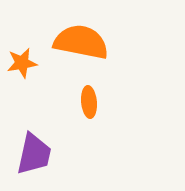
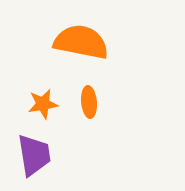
orange star: moved 21 px right, 41 px down
purple trapezoid: moved 1 px down; rotated 21 degrees counterclockwise
